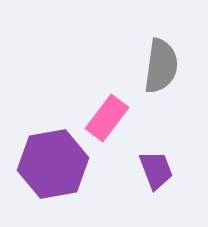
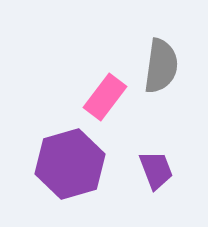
pink rectangle: moved 2 px left, 21 px up
purple hexagon: moved 17 px right; rotated 6 degrees counterclockwise
